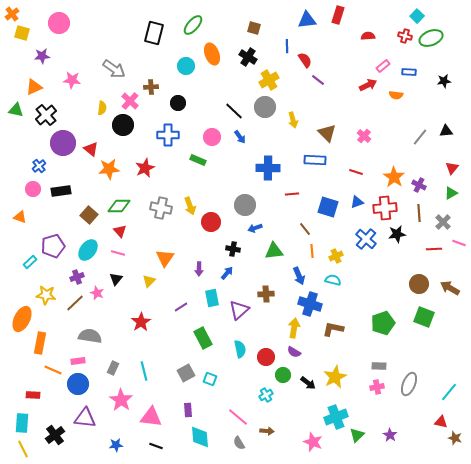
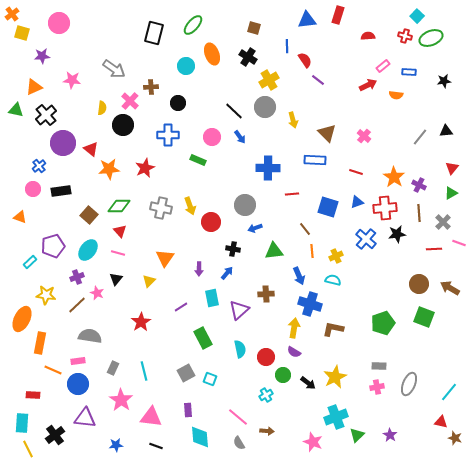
brown line at (75, 303): moved 2 px right, 2 px down
yellow line at (23, 449): moved 5 px right
